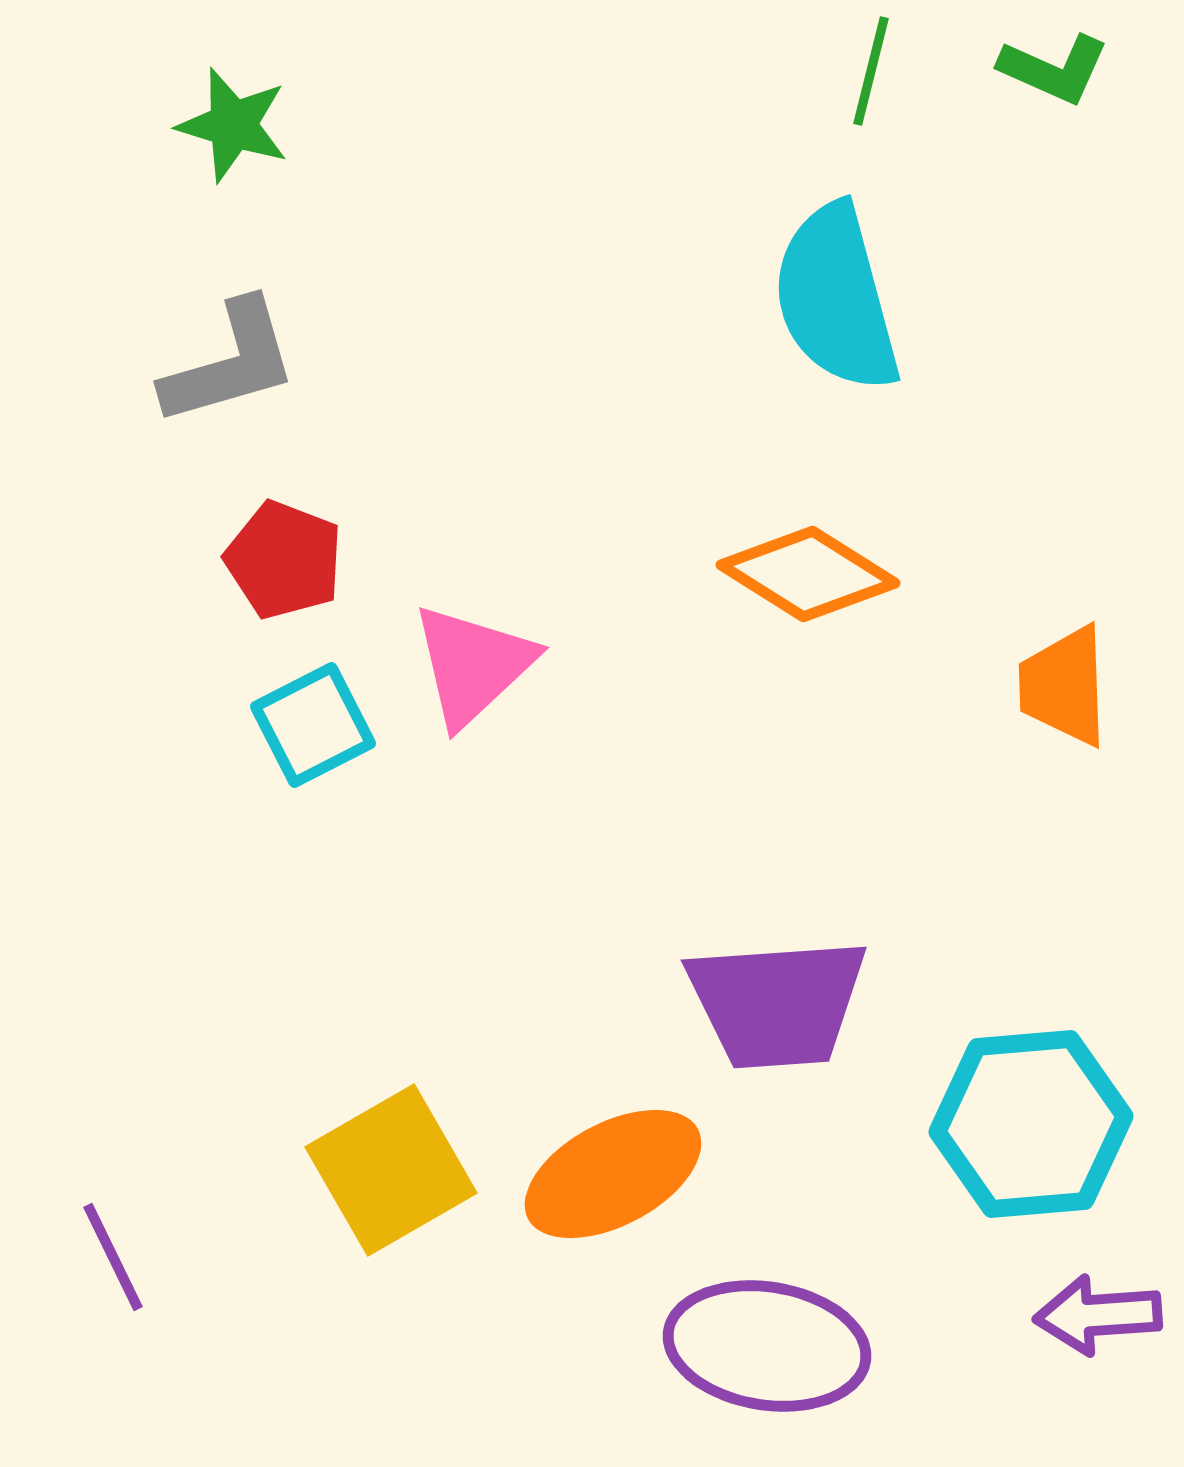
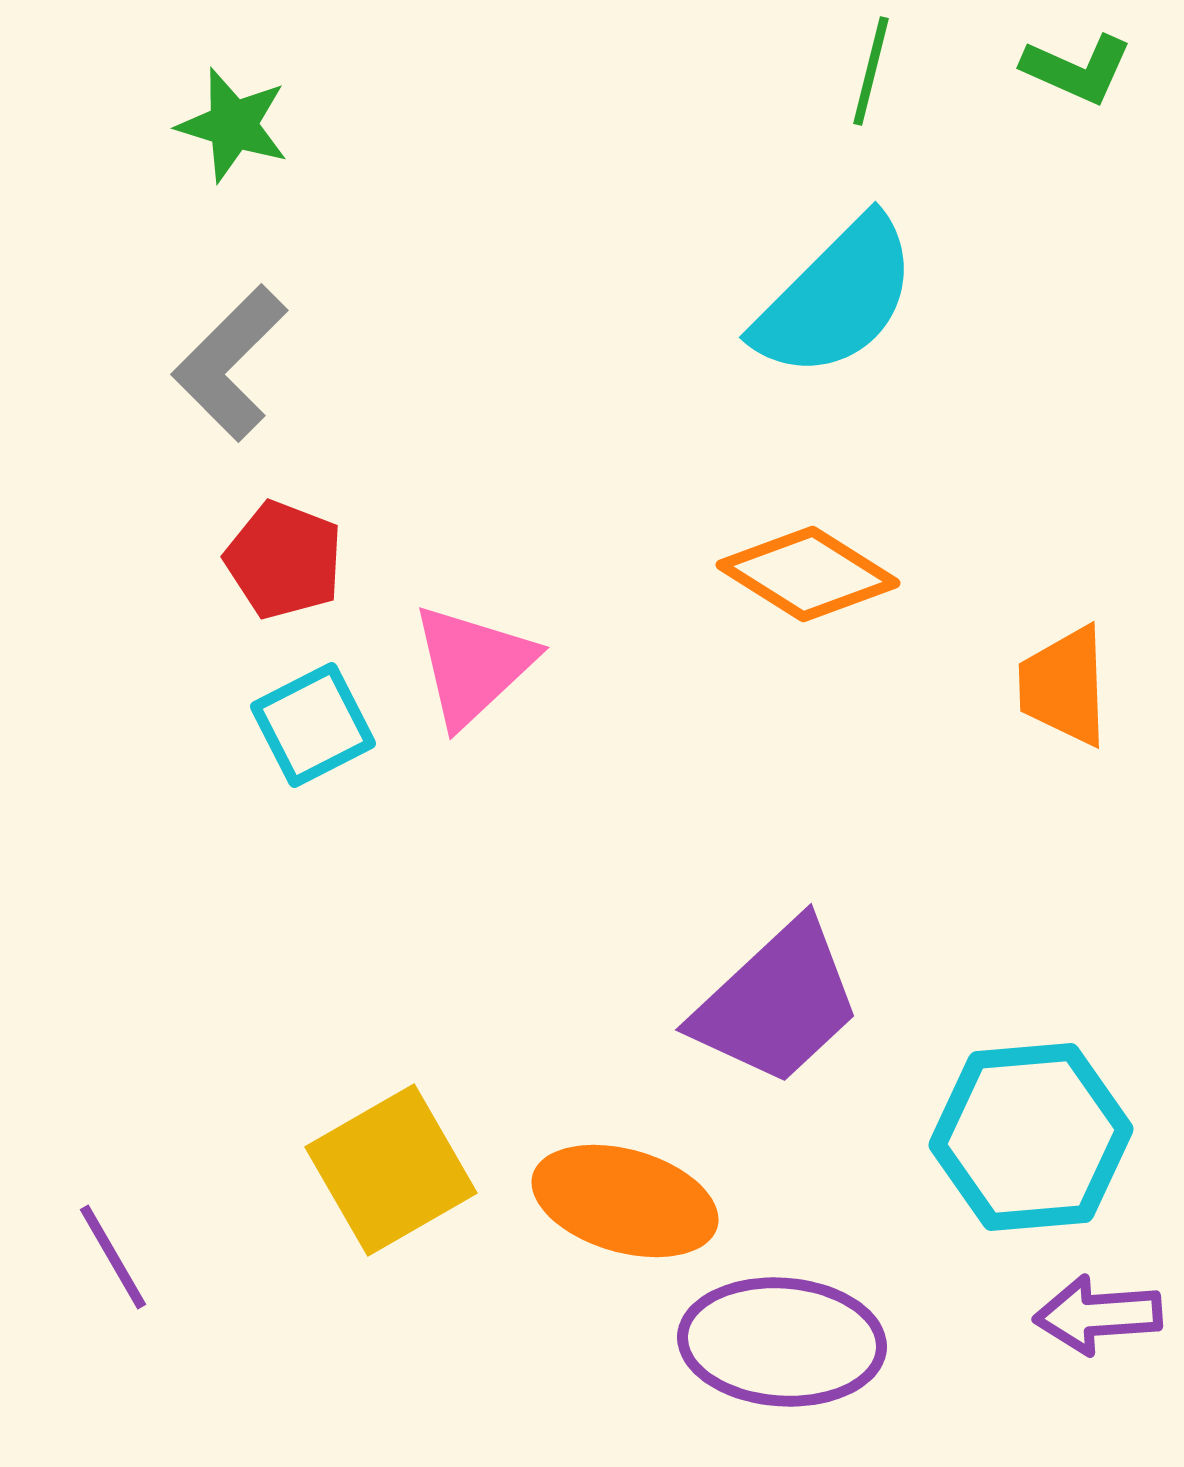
green L-shape: moved 23 px right
cyan semicircle: rotated 120 degrees counterclockwise
gray L-shape: rotated 151 degrees clockwise
purple trapezoid: rotated 39 degrees counterclockwise
cyan hexagon: moved 13 px down
orange ellipse: moved 12 px right, 27 px down; rotated 44 degrees clockwise
purple line: rotated 4 degrees counterclockwise
purple ellipse: moved 15 px right, 4 px up; rotated 5 degrees counterclockwise
